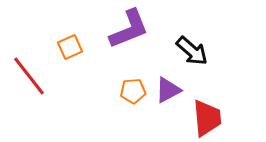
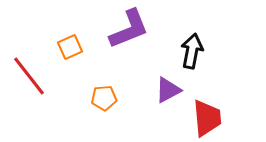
black arrow: rotated 120 degrees counterclockwise
orange pentagon: moved 29 px left, 7 px down
